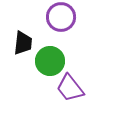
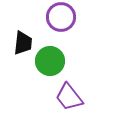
purple trapezoid: moved 1 px left, 9 px down
